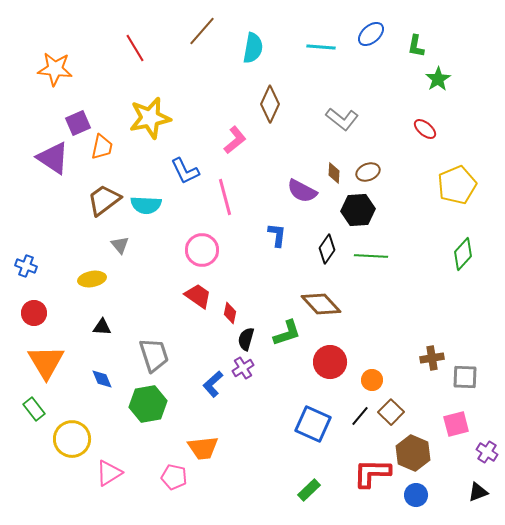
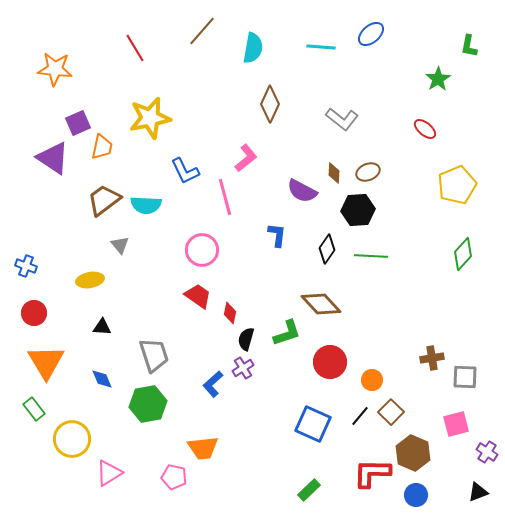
green L-shape at (416, 46): moved 53 px right
pink L-shape at (235, 140): moved 11 px right, 18 px down
yellow ellipse at (92, 279): moved 2 px left, 1 px down
